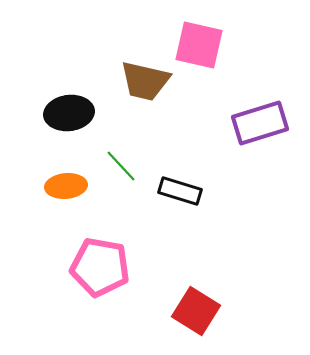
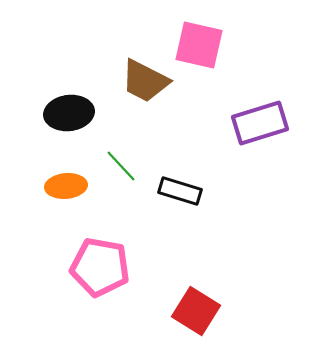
brown trapezoid: rotated 14 degrees clockwise
